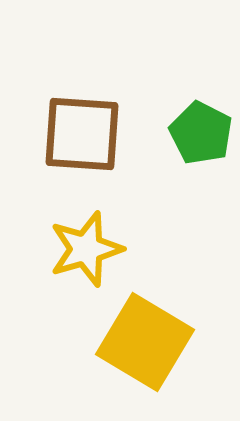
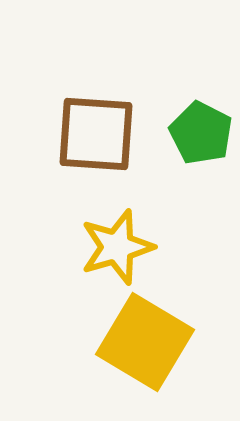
brown square: moved 14 px right
yellow star: moved 31 px right, 2 px up
